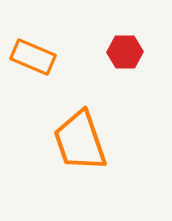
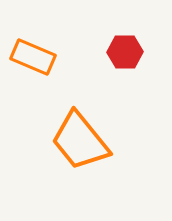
orange trapezoid: rotated 20 degrees counterclockwise
